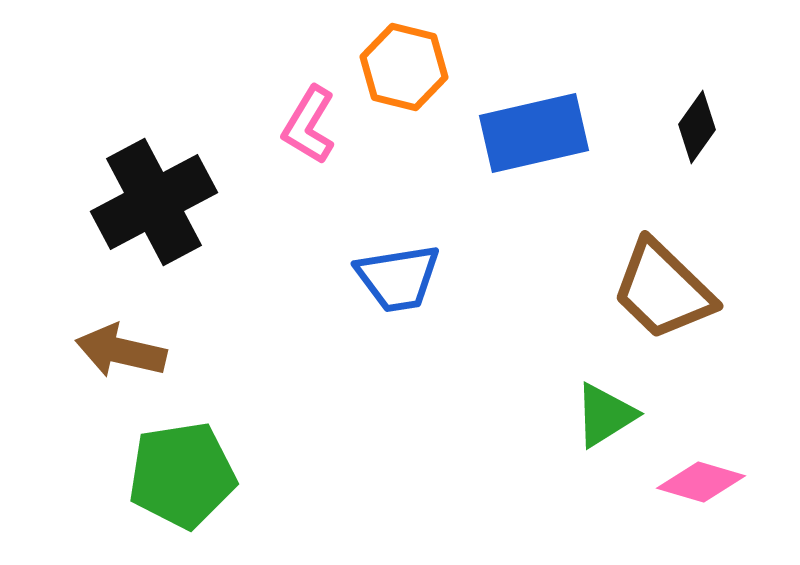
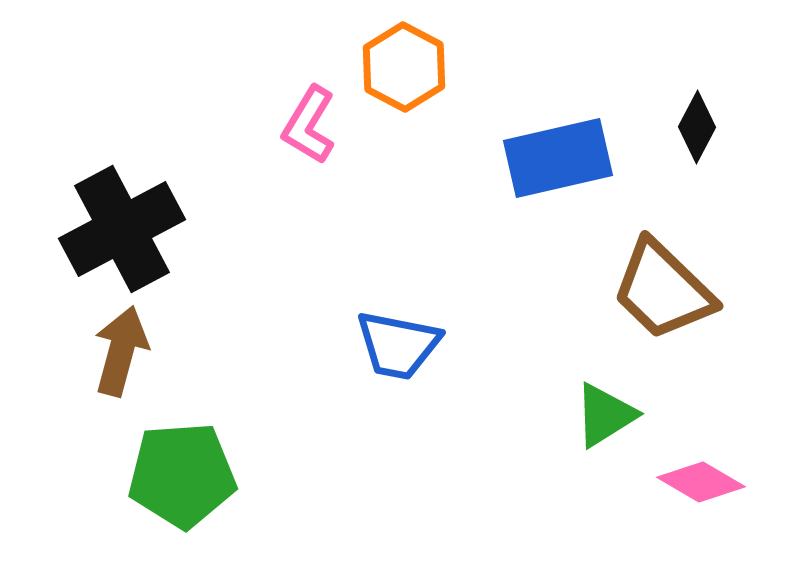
orange hexagon: rotated 14 degrees clockwise
black diamond: rotated 8 degrees counterclockwise
blue rectangle: moved 24 px right, 25 px down
black cross: moved 32 px left, 27 px down
blue trapezoid: moved 67 px down; rotated 20 degrees clockwise
brown arrow: rotated 92 degrees clockwise
green pentagon: rotated 5 degrees clockwise
pink diamond: rotated 14 degrees clockwise
